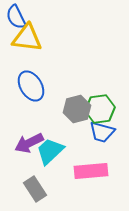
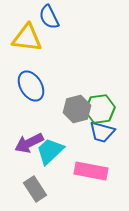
blue semicircle: moved 33 px right
pink rectangle: rotated 16 degrees clockwise
